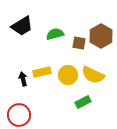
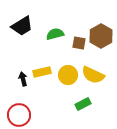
green rectangle: moved 2 px down
